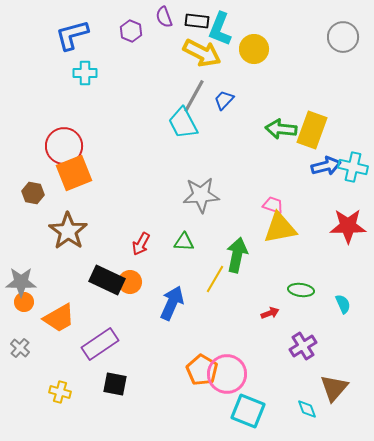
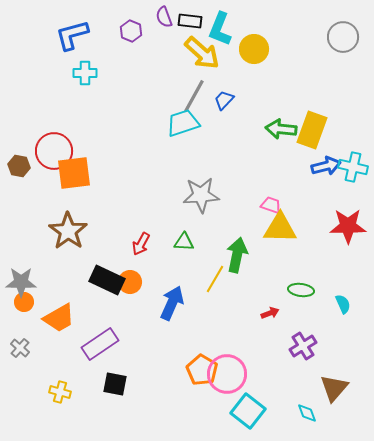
black rectangle at (197, 21): moved 7 px left
yellow arrow at (202, 53): rotated 15 degrees clockwise
cyan trapezoid at (183, 123): rotated 100 degrees clockwise
red circle at (64, 146): moved 10 px left, 5 px down
orange square at (74, 173): rotated 15 degrees clockwise
brown hexagon at (33, 193): moved 14 px left, 27 px up
pink trapezoid at (273, 205): moved 2 px left
yellow triangle at (280, 228): rotated 12 degrees clockwise
cyan diamond at (307, 409): moved 4 px down
cyan square at (248, 411): rotated 16 degrees clockwise
